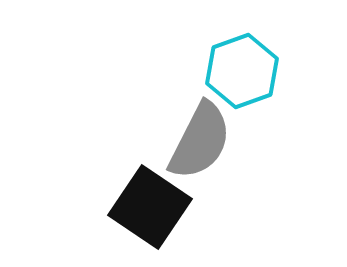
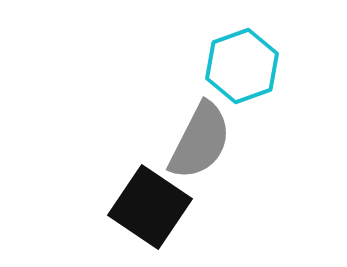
cyan hexagon: moved 5 px up
